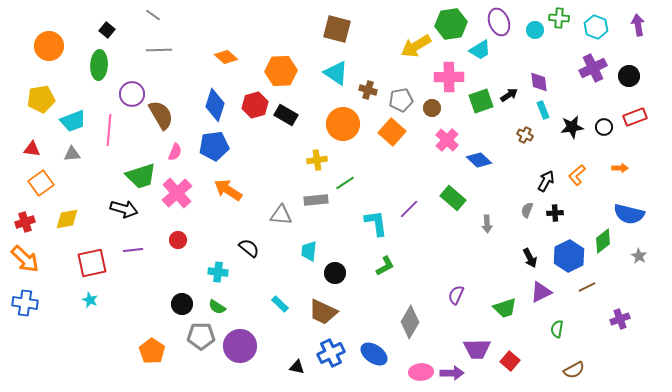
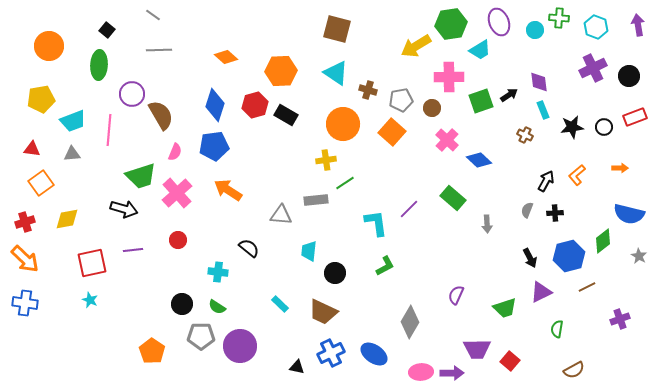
yellow cross at (317, 160): moved 9 px right
blue hexagon at (569, 256): rotated 12 degrees clockwise
